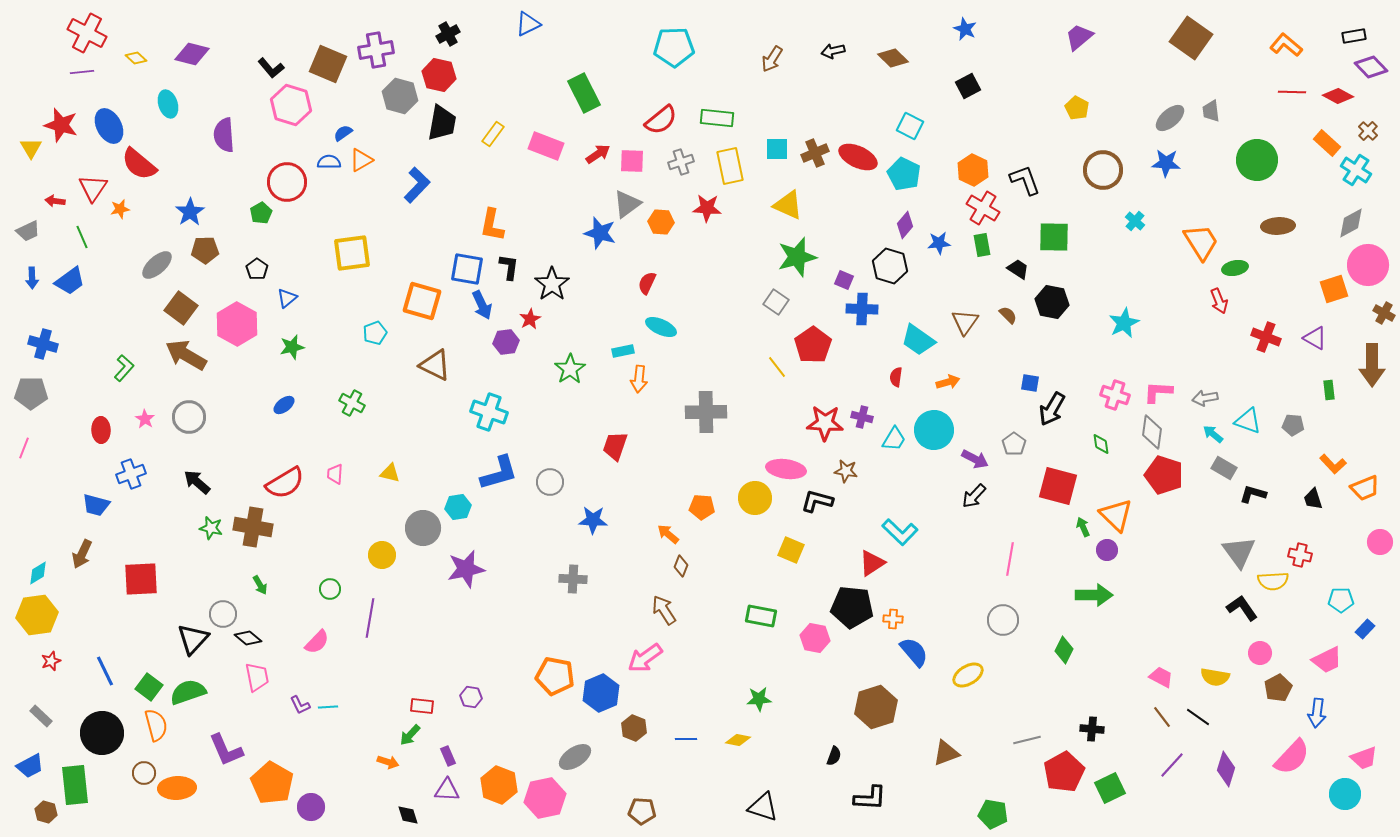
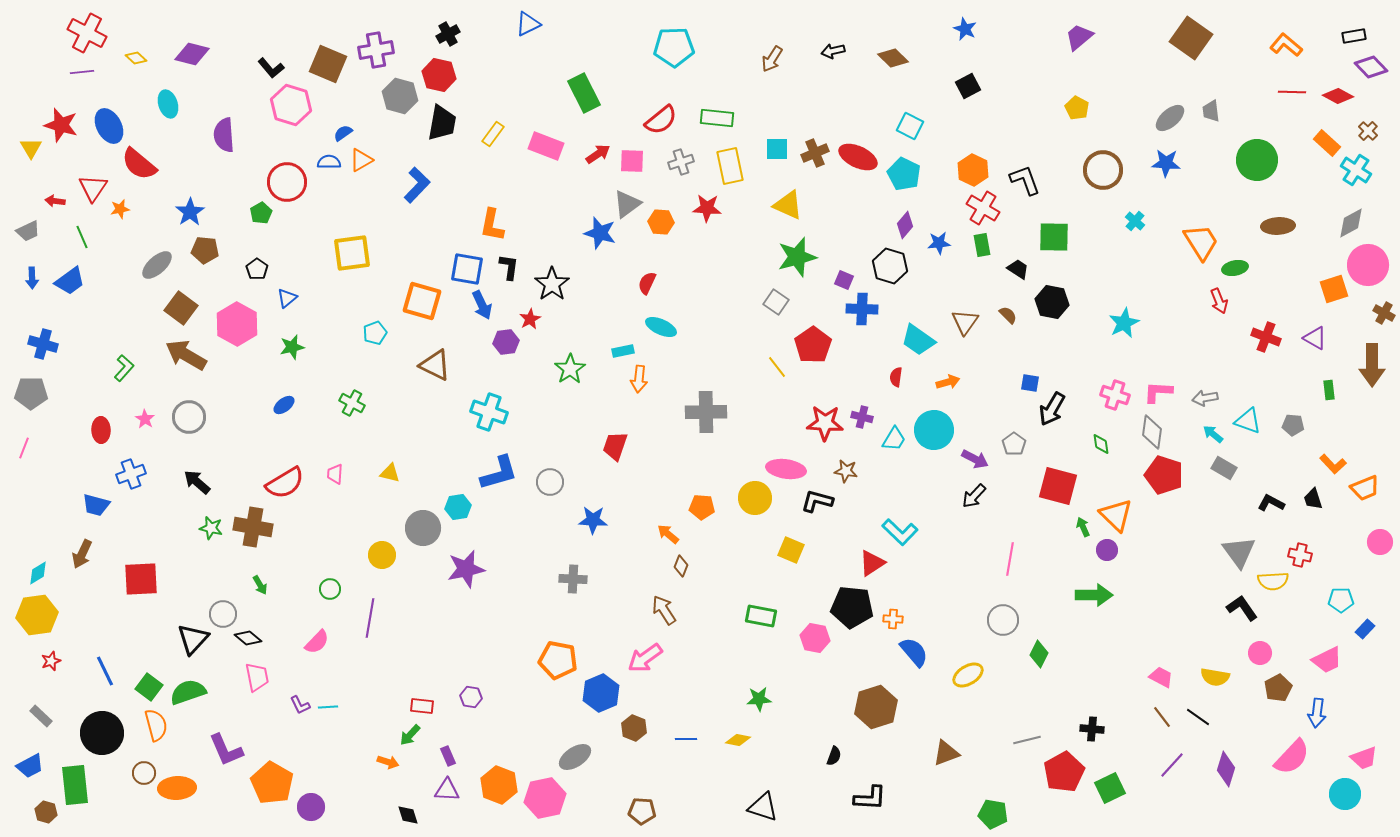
brown pentagon at (205, 250): rotated 8 degrees clockwise
black L-shape at (1253, 494): moved 18 px right, 9 px down; rotated 12 degrees clockwise
green diamond at (1064, 650): moved 25 px left, 4 px down
orange pentagon at (555, 676): moved 3 px right, 16 px up
